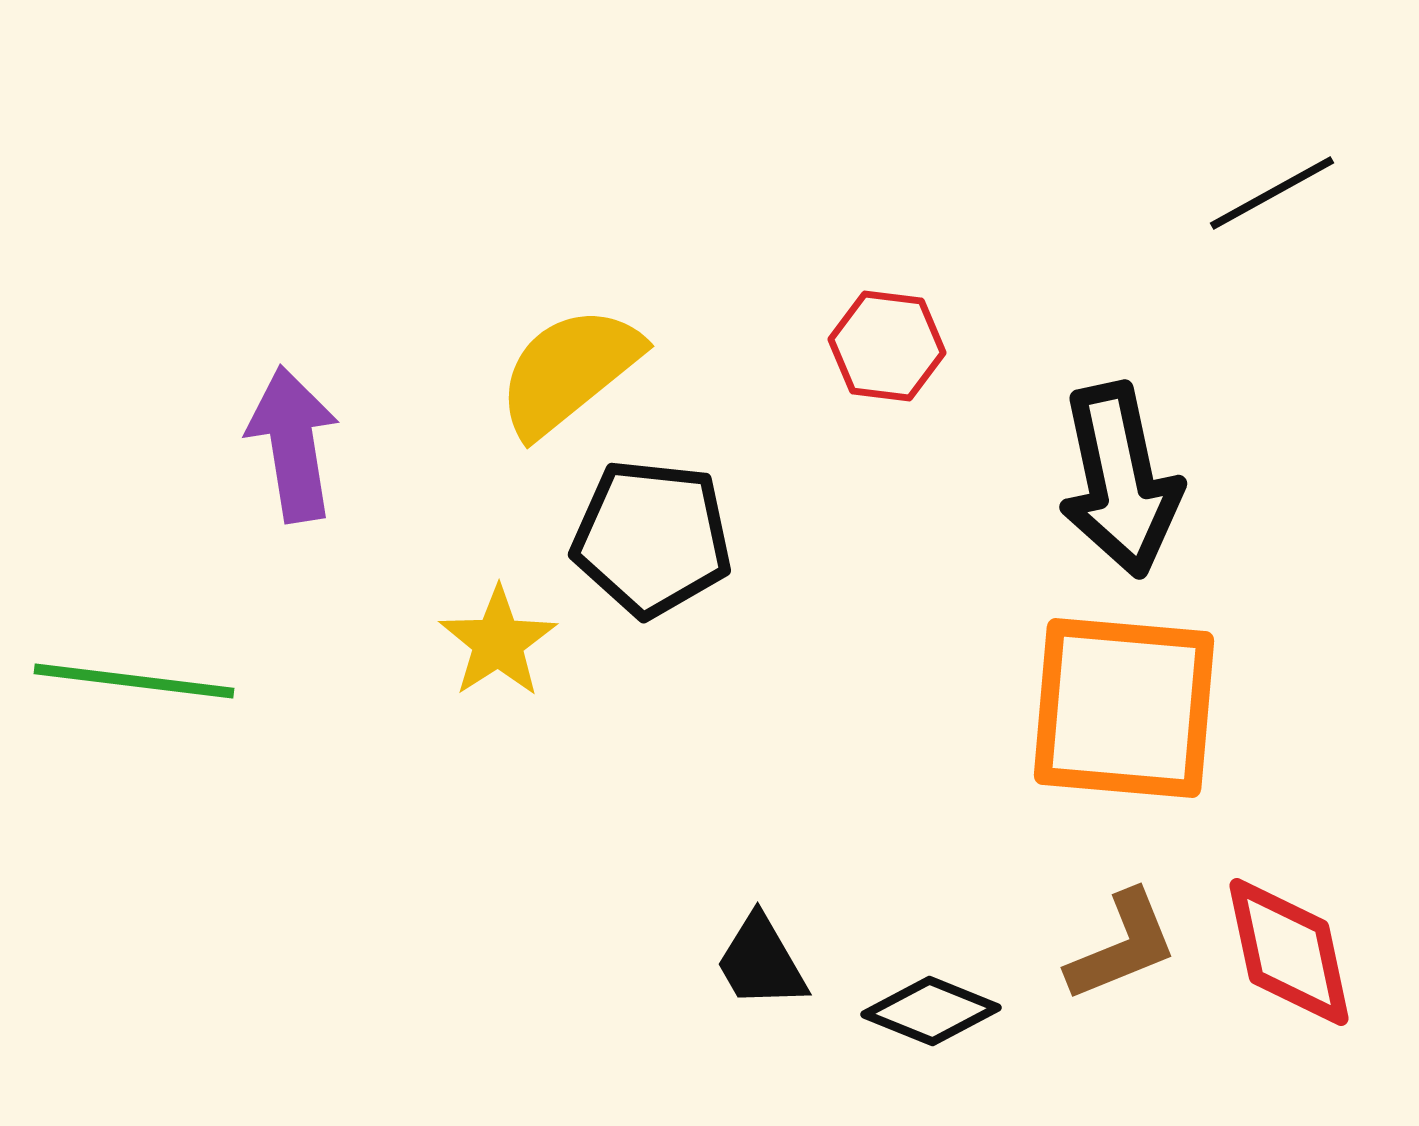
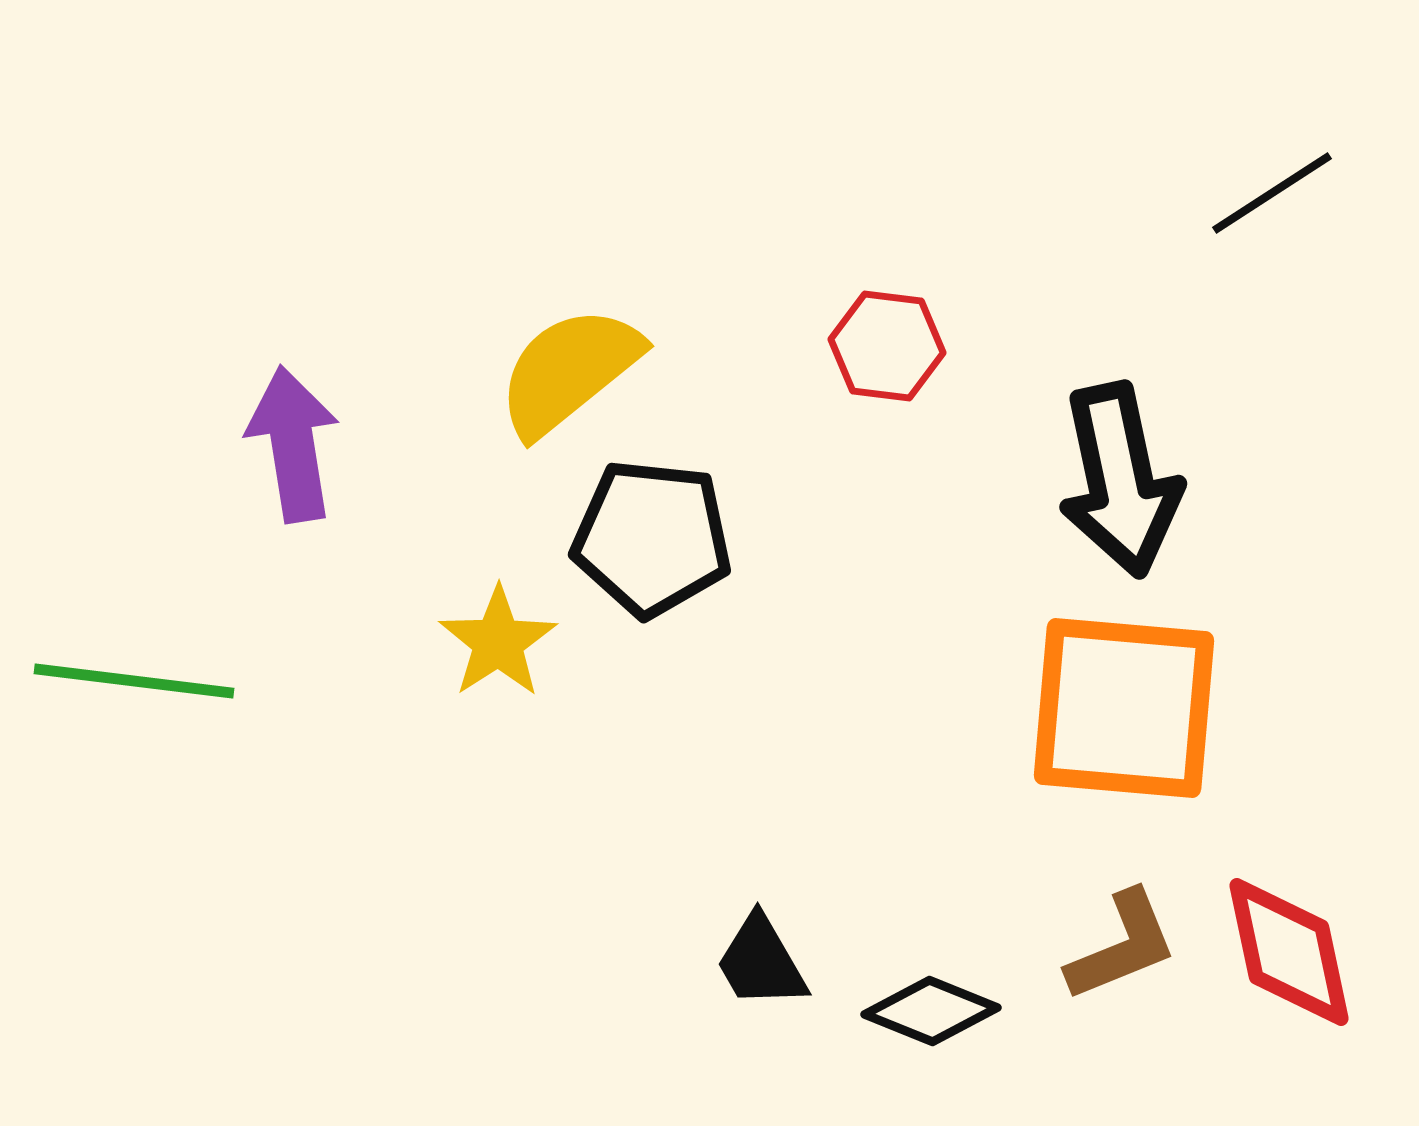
black line: rotated 4 degrees counterclockwise
